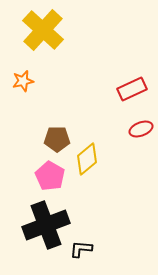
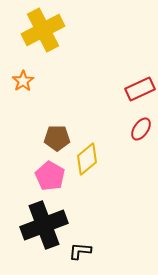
yellow cross: rotated 21 degrees clockwise
orange star: rotated 20 degrees counterclockwise
red rectangle: moved 8 px right
red ellipse: rotated 35 degrees counterclockwise
brown pentagon: moved 1 px up
black cross: moved 2 px left
black L-shape: moved 1 px left, 2 px down
